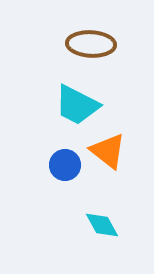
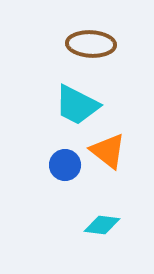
cyan diamond: rotated 54 degrees counterclockwise
